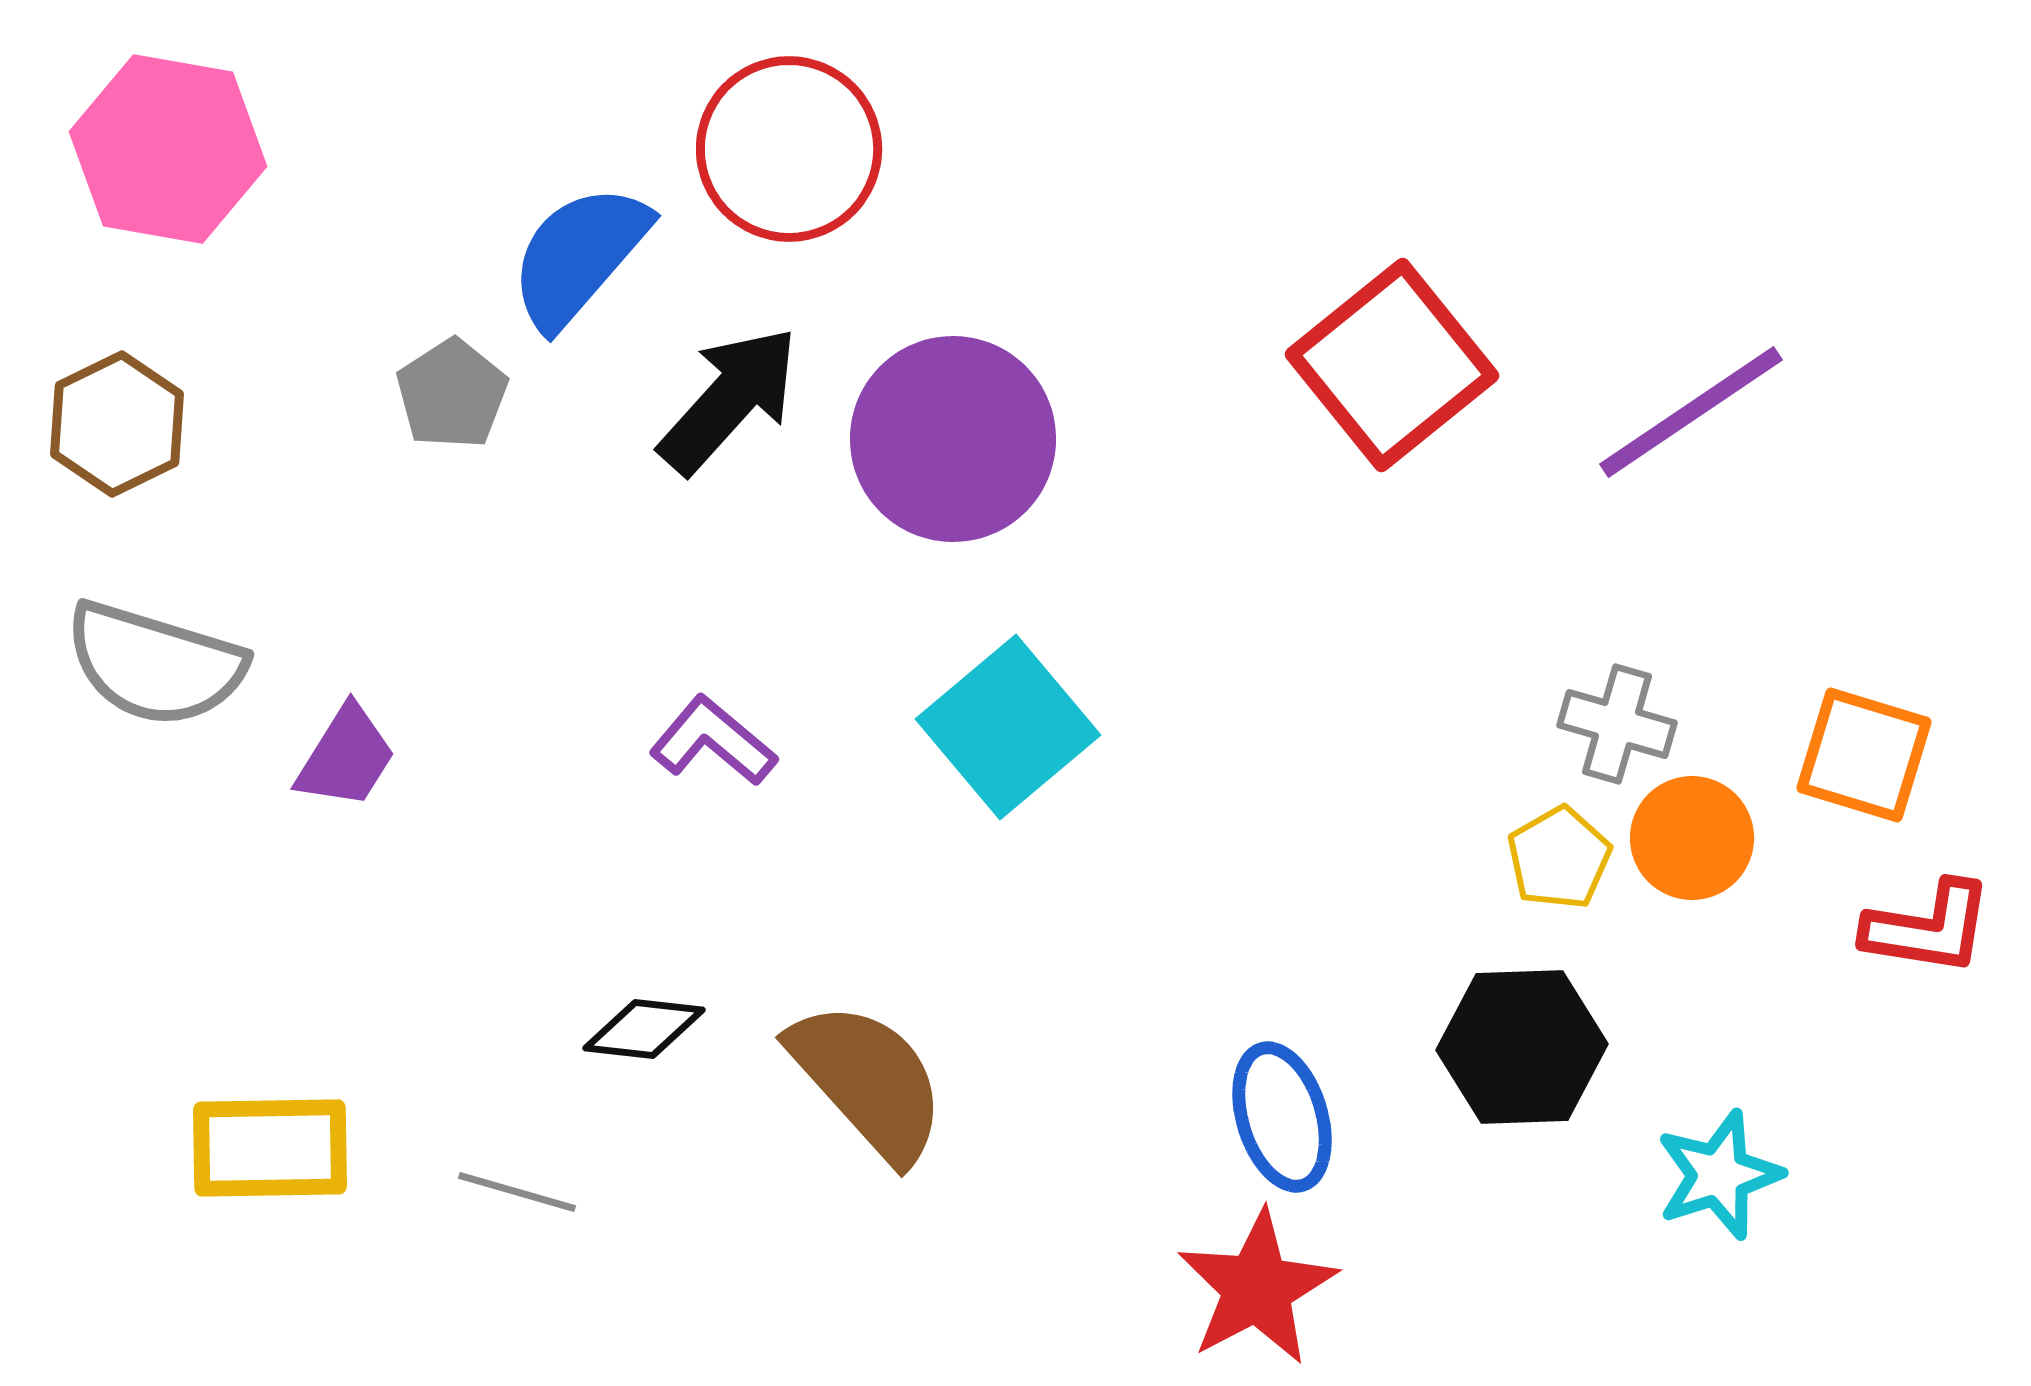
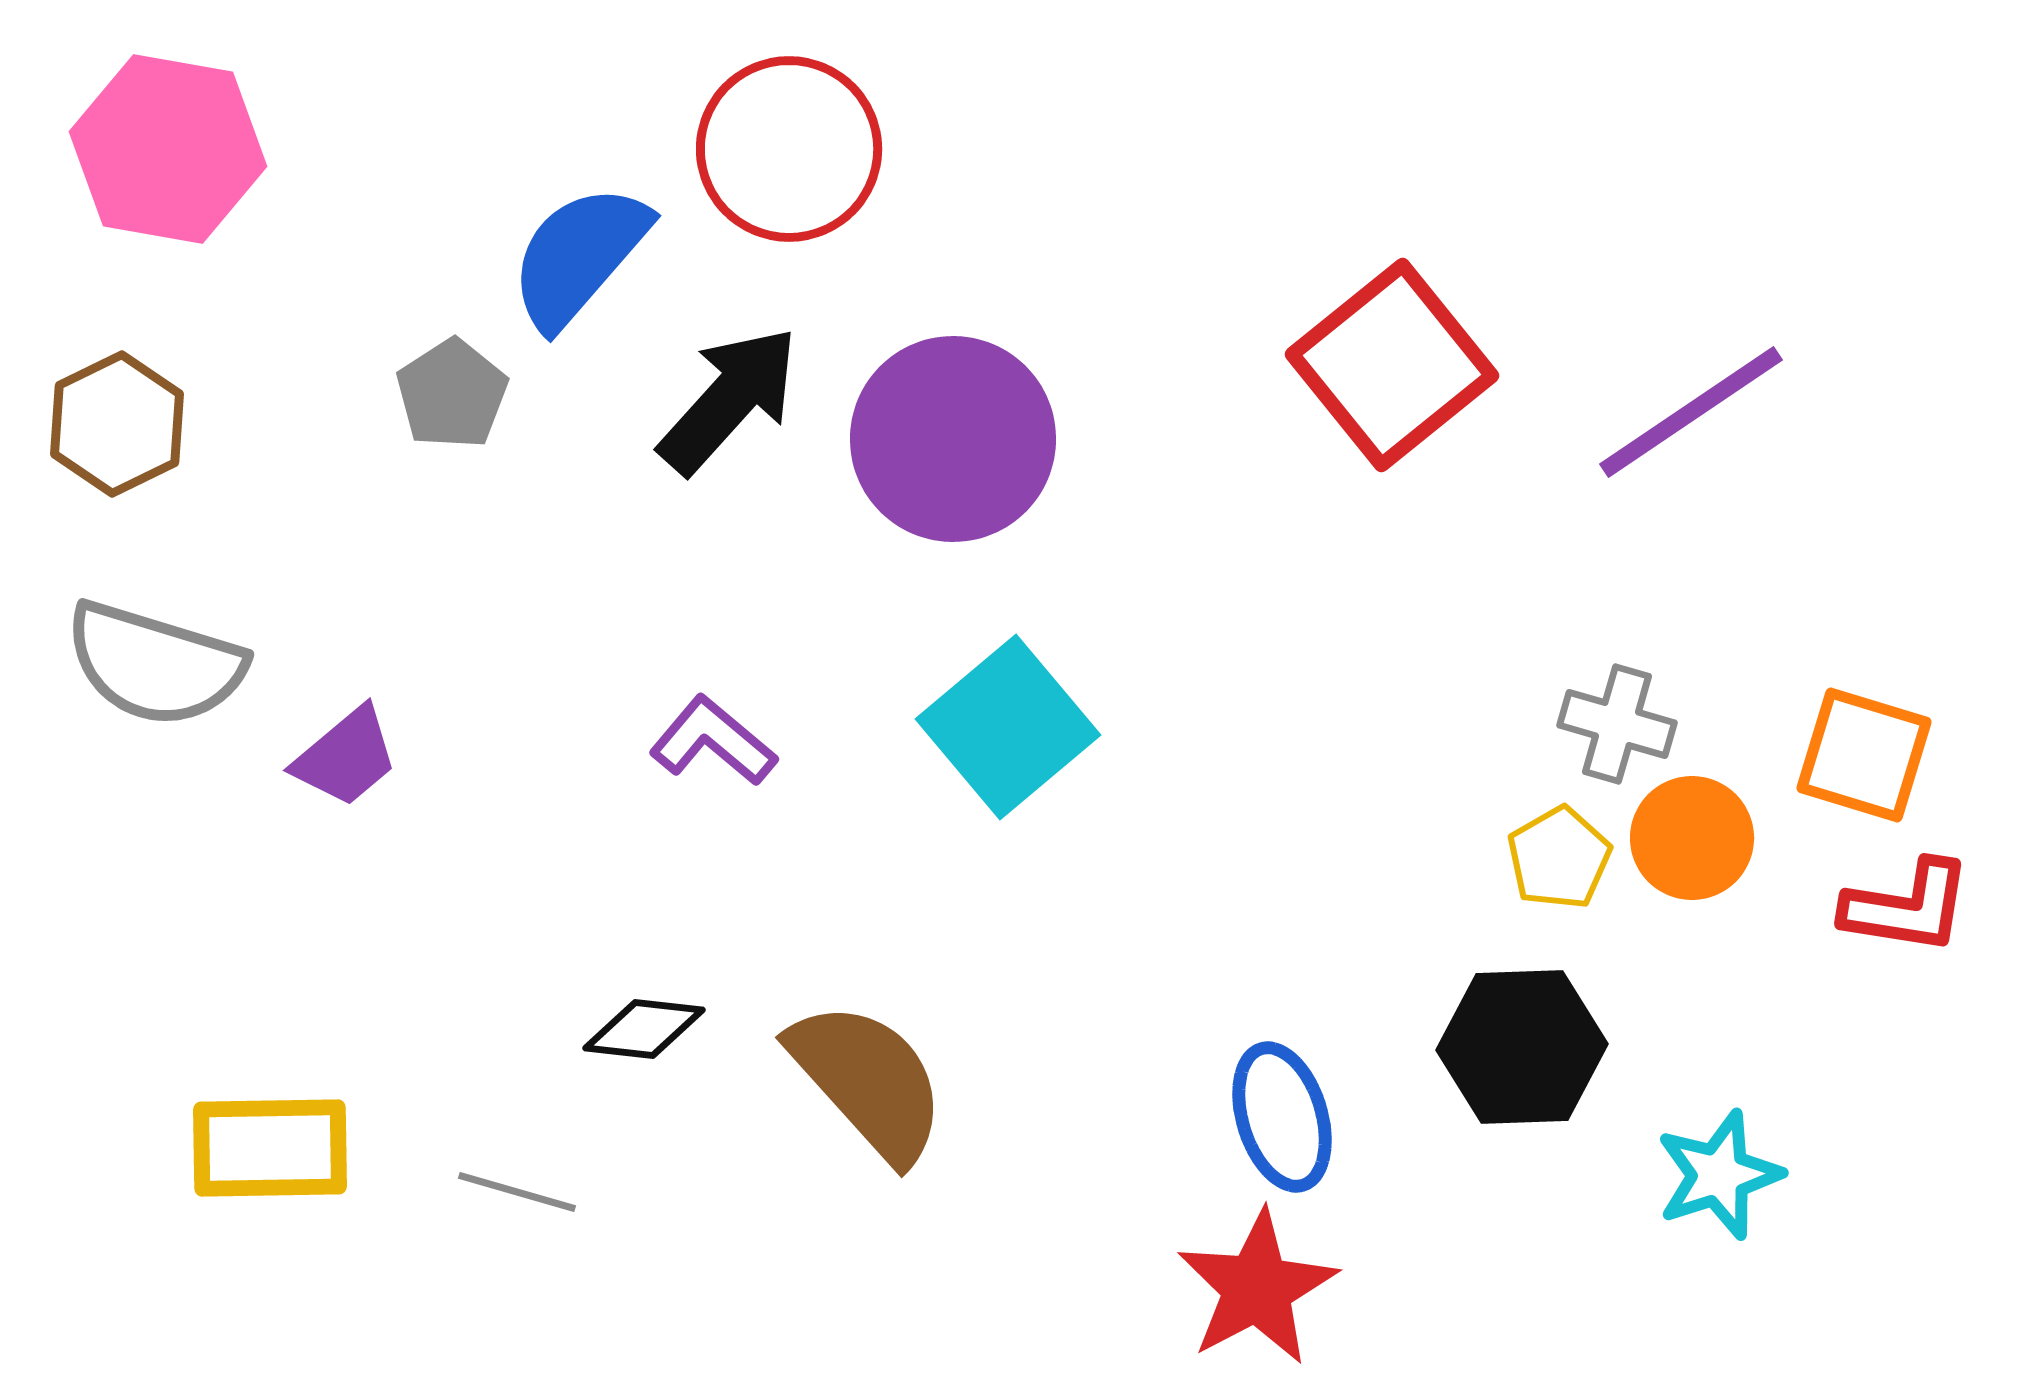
purple trapezoid: rotated 18 degrees clockwise
red L-shape: moved 21 px left, 21 px up
